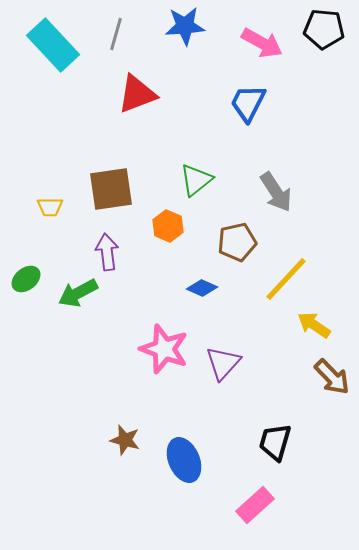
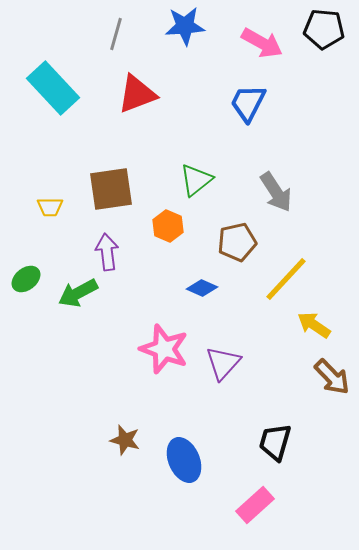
cyan rectangle: moved 43 px down
